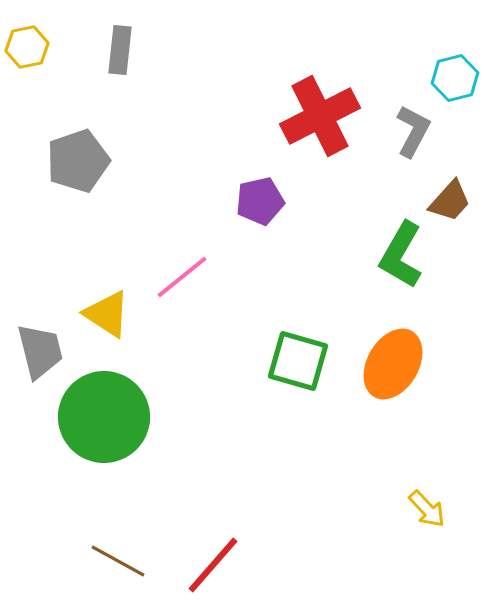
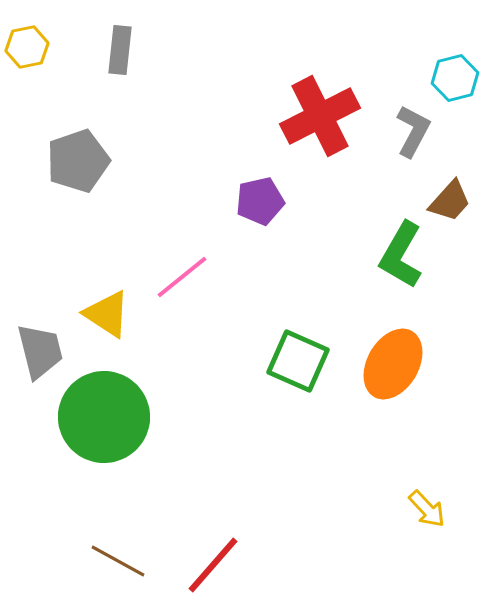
green square: rotated 8 degrees clockwise
